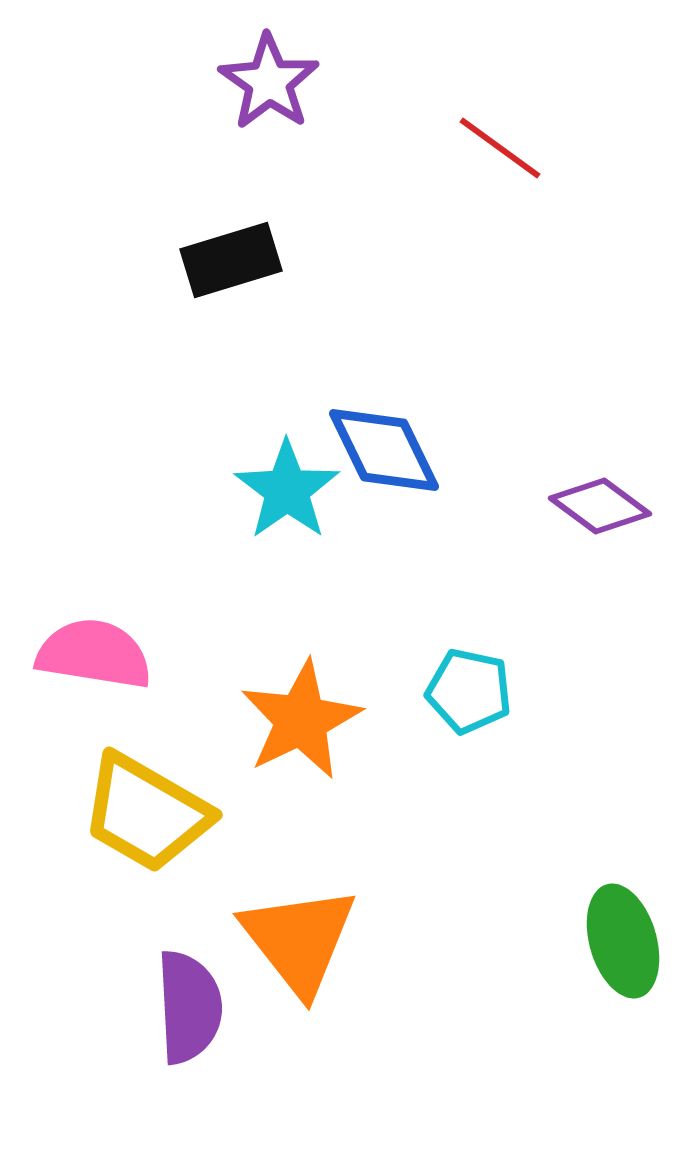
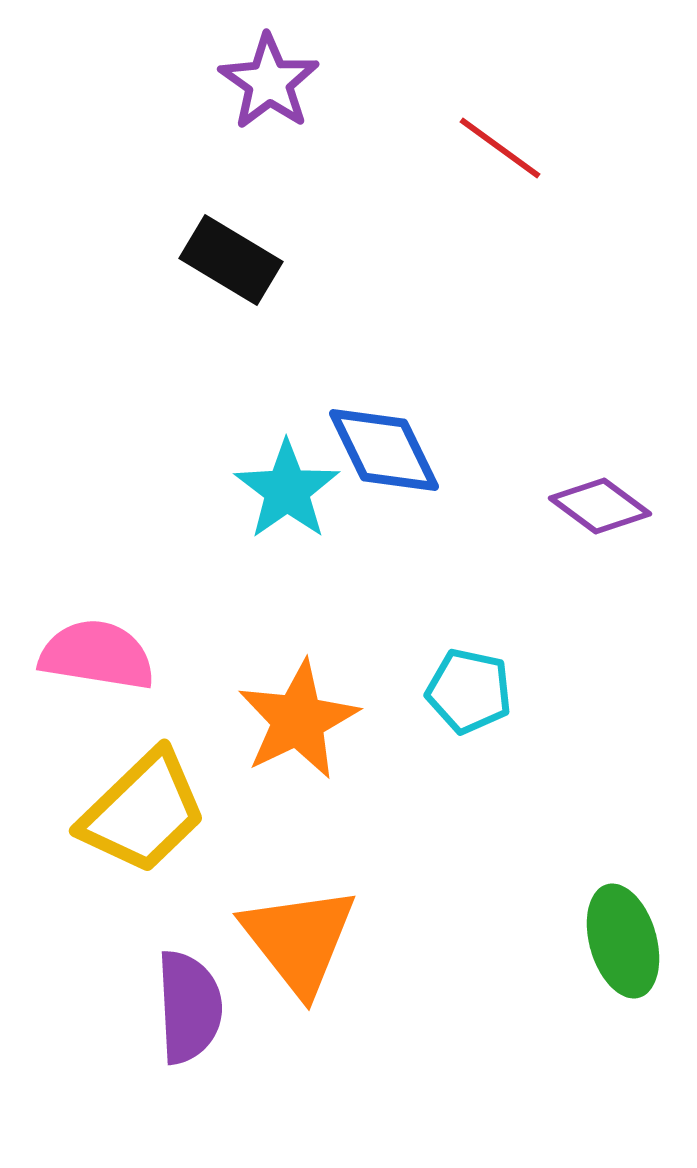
black rectangle: rotated 48 degrees clockwise
pink semicircle: moved 3 px right, 1 px down
orange star: moved 3 px left
yellow trapezoid: moved 3 px left, 1 px up; rotated 74 degrees counterclockwise
